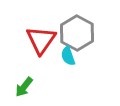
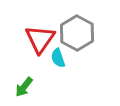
red triangle: moved 1 px left, 1 px up
cyan semicircle: moved 10 px left, 2 px down
